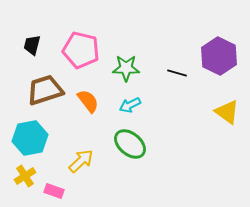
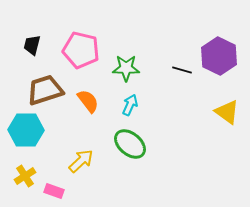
black line: moved 5 px right, 3 px up
cyan arrow: rotated 140 degrees clockwise
cyan hexagon: moved 4 px left, 8 px up; rotated 12 degrees clockwise
